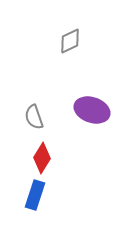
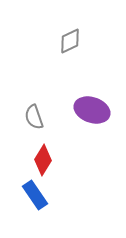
red diamond: moved 1 px right, 2 px down
blue rectangle: rotated 52 degrees counterclockwise
